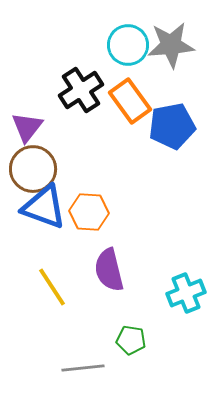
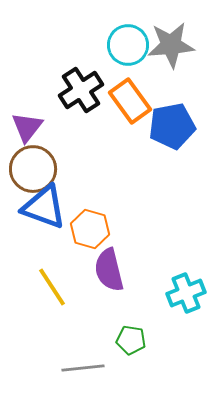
orange hexagon: moved 1 px right, 17 px down; rotated 12 degrees clockwise
